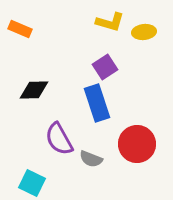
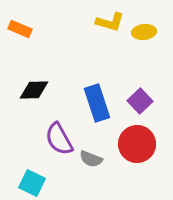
purple square: moved 35 px right, 34 px down; rotated 10 degrees counterclockwise
